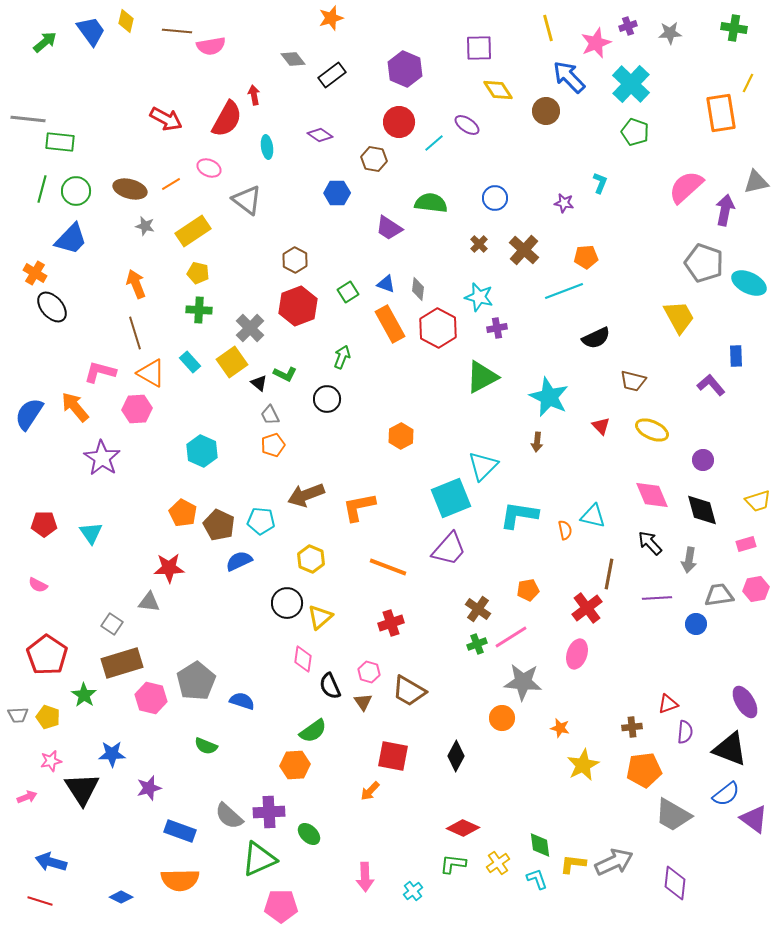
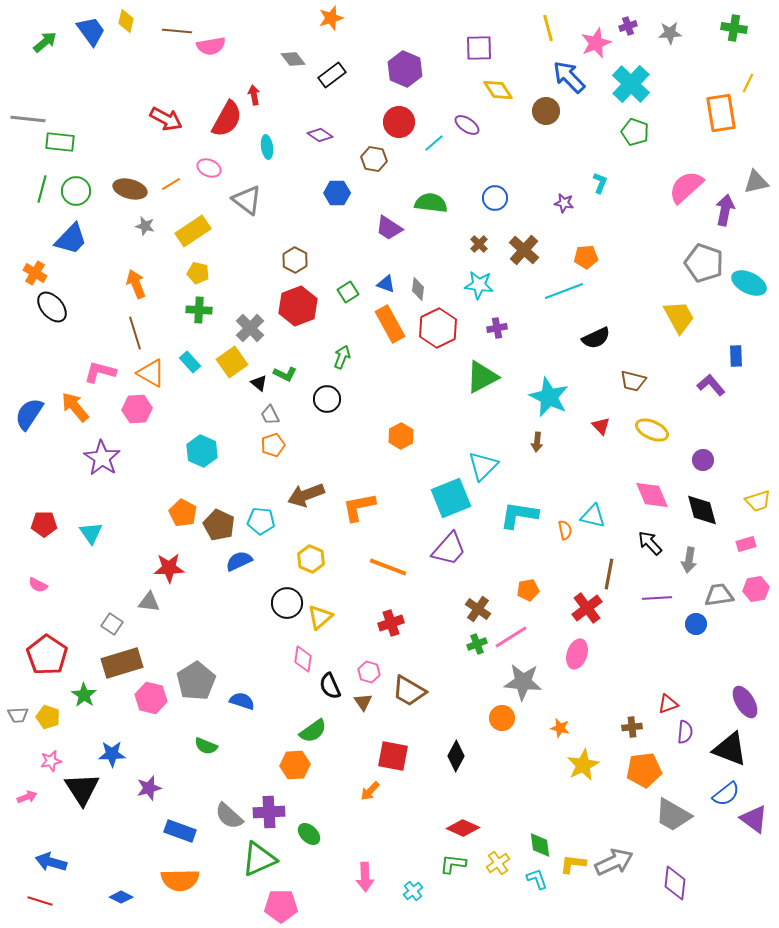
cyan star at (479, 297): moved 12 px up; rotated 8 degrees counterclockwise
red hexagon at (438, 328): rotated 6 degrees clockwise
